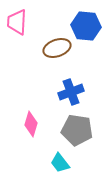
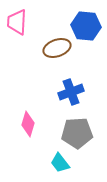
pink diamond: moved 3 px left
gray pentagon: moved 3 px down; rotated 12 degrees counterclockwise
